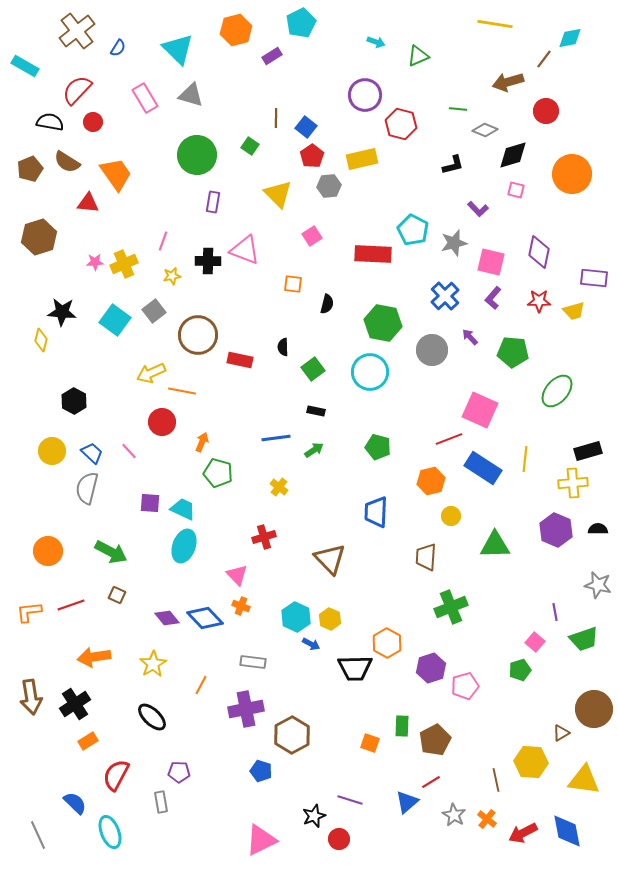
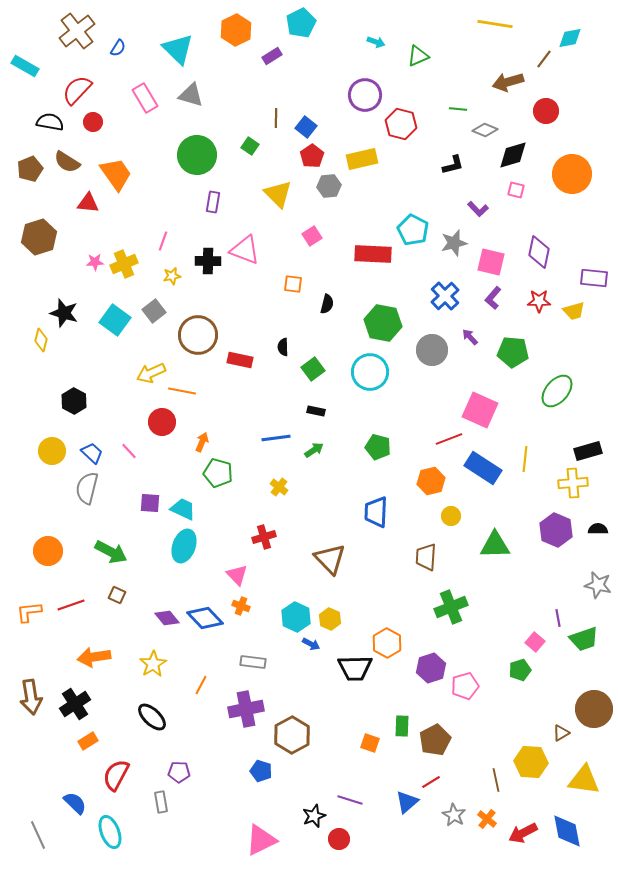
orange hexagon at (236, 30): rotated 12 degrees counterclockwise
black star at (62, 312): moved 2 px right, 1 px down; rotated 12 degrees clockwise
purple line at (555, 612): moved 3 px right, 6 px down
